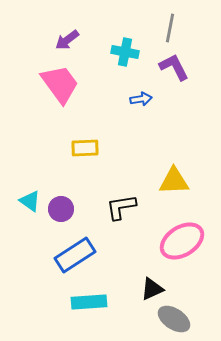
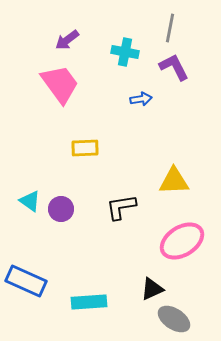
blue rectangle: moved 49 px left, 26 px down; rotated 57 degrees clockwise
